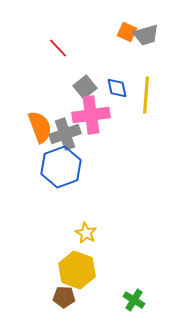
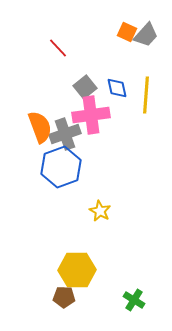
gray trapezoid: rotated 32 degrees counterclockwise
yellow star: moved 14 px right, 22 px up
yellow hexagon: rotated 21 degrees counterclockwise
